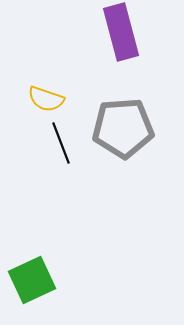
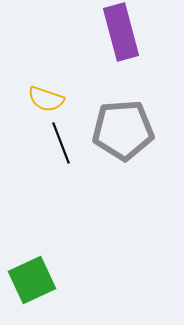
gray pentagon: moved 2 px down
